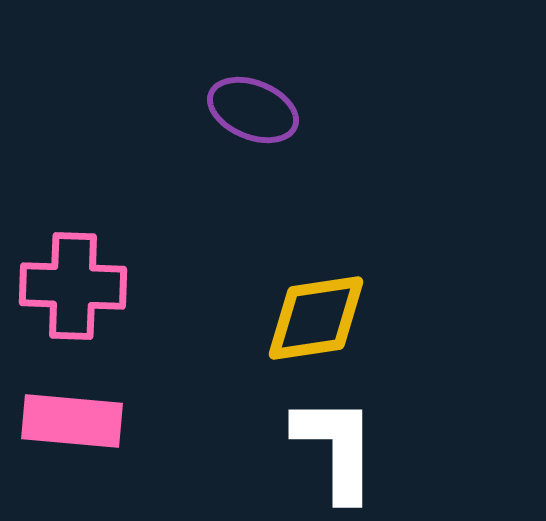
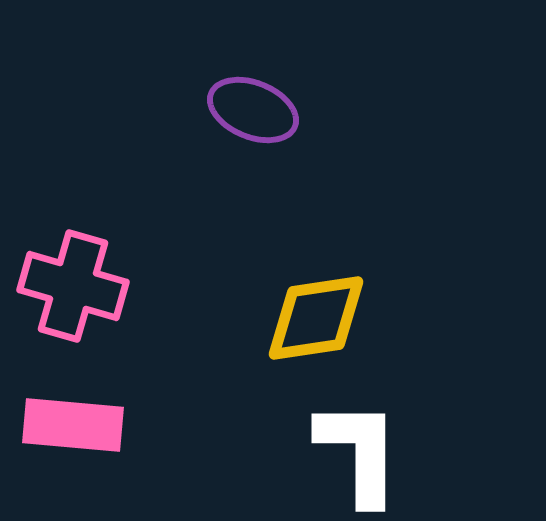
pink cross: rotated 14 degrees clockwise
pink rectangle: moved 1 px right, 4 px down
white L-shape: moved 23 px right, 4 px down
